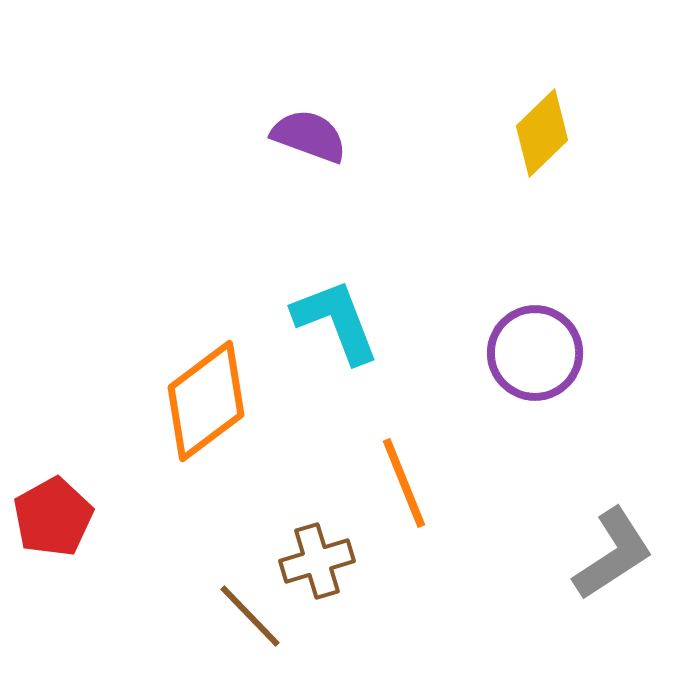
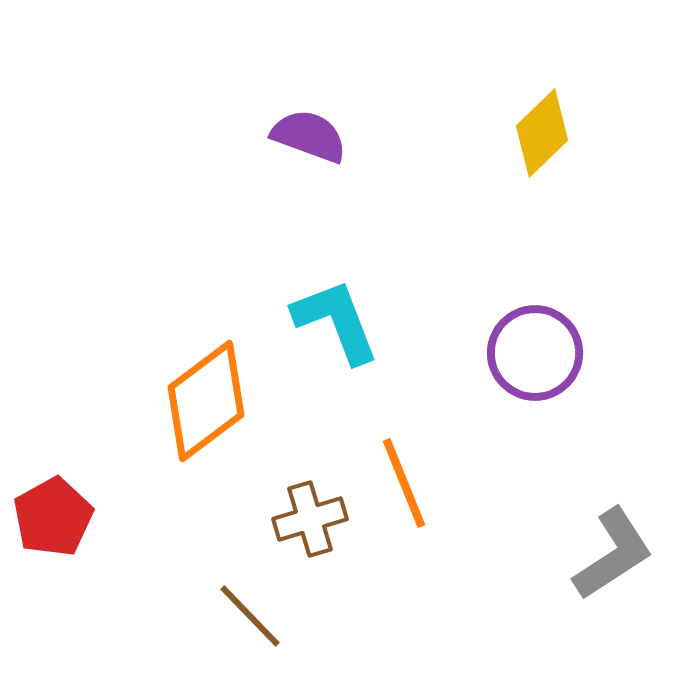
brown cross: moved 7 px left, 42 px up
